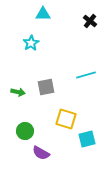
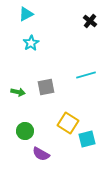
cyan triangle: moved 17 px left; rotated 28 degrees counterclockwise
yellow square: moved 2 px right, 4 px down; rotated 15 degrees clockwise
purple semicircle: moved 1 px down
